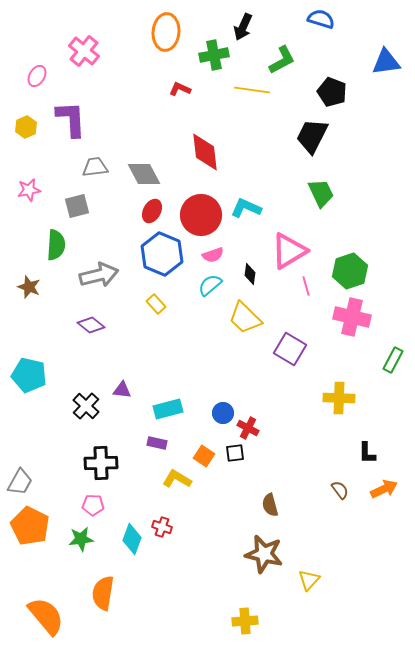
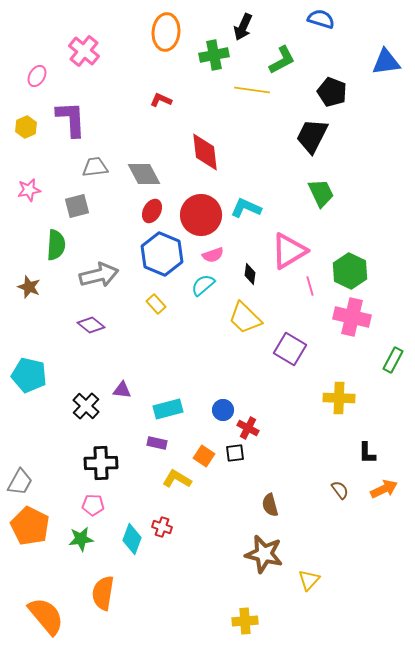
red L-shape at (180, 89): moved 19 px left, 11 px down
green hexagon at (350, 271): rotated 16 degrees counterclockwise
cyan semicircle at (210, 285): moved 7 px left
pink line at (306, 286): moved 4 px right
blue circle at (223, 413): moved 3 px up
